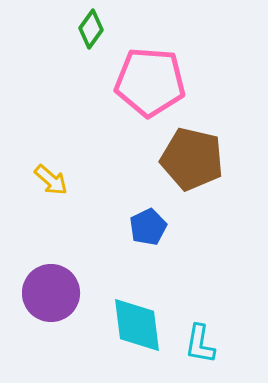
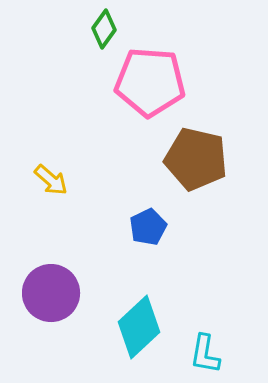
green diamond: moved 13 px right
brown pentagon: moved 4 px right
cyan diamond: moved 2 px right, 2 px down; rotated 54 degrees clockwise
cyan L-shape: moved 5 px right, 10 px down
